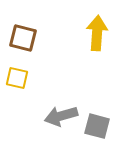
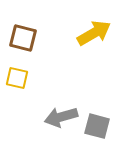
yellow arrow: moved 3 px left; rotated 56 degrees clockwise
gray arrow: moved 1 px down
